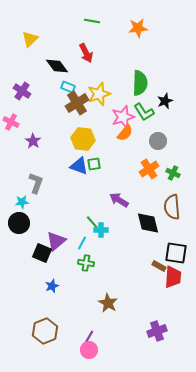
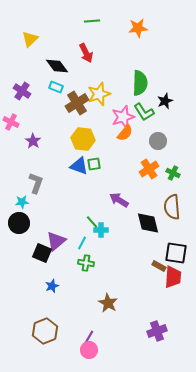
green line at (92, 21): rotated 14 degrees counterclockwise
cyan rectangle at (68, 87): moved 12 px left
